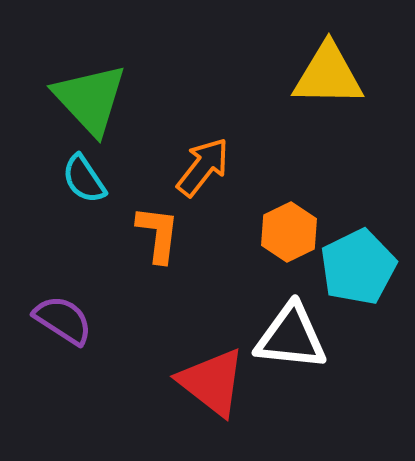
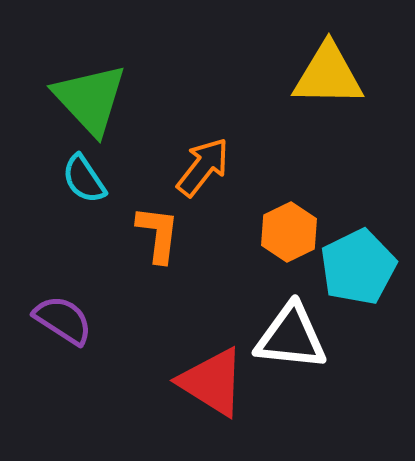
red triangle: rotated 6 degrees counterclockwise
